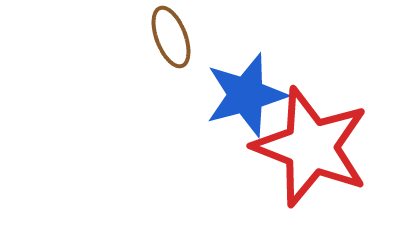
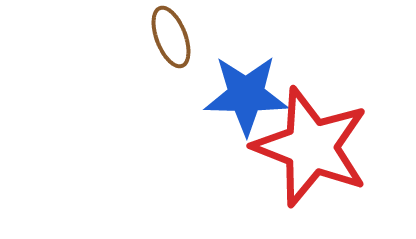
blue star: rotated 16 degrees clockwise
